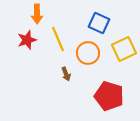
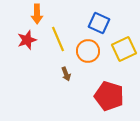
orange circle: moved 2 px up
